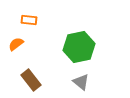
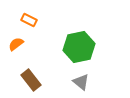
orange rectangle: rotated 21 degrees clockwise
